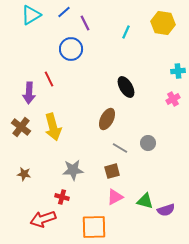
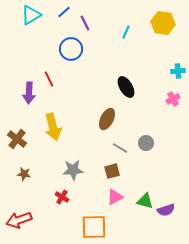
brown cross: moved 4 px left, 12 px down
gray circle: moved 2 px left
red cross: rotated 16 degrees clockwise
red arrow: moved 24 px left, 1 px down
